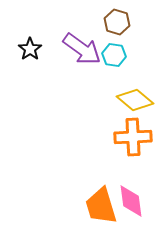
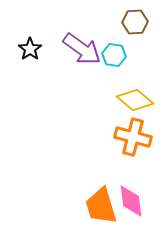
brown hexagon: moved 18 px right; rotated 20 degrees counterclockwise
orange cross: rotated 18 degrees clockwise
